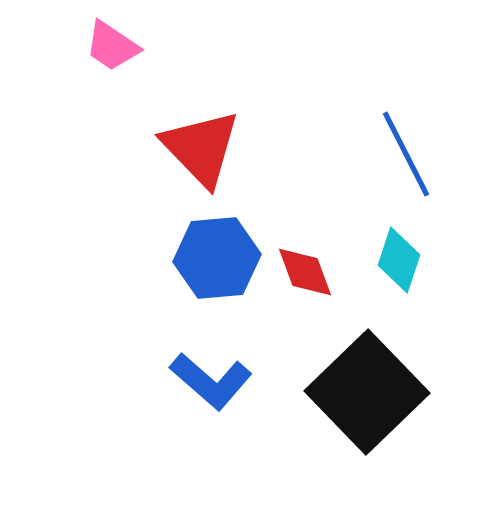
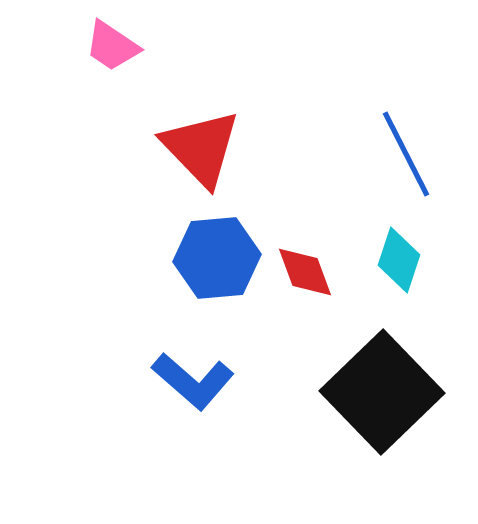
blue L-shape: moved 18 px left
black square: moved 15 px right
